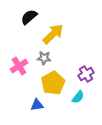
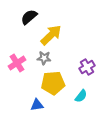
yellow arrow: moved 2 px left, 1 px down
pink cross: moved 2 px left, 3 px up
purple cross: moved 1 px right, 7 px up
yellow pentagon: rotated 25 degrees clockwise
cyan semicircle: moved 3 px right, 1 px up
